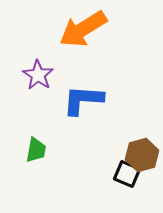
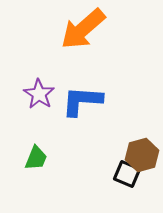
orange arrow: rotated 9 degrees counterclockwise
purple star: moved 1 px right, 19 px down
blue L-shape: moved 1 px left, 1 px down
green trapezoid: moved 8 px down; rotated 12 degrees clockwise
